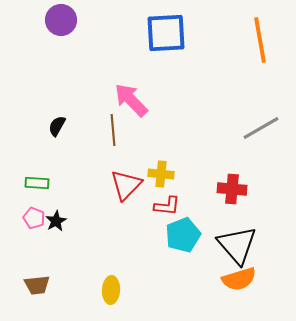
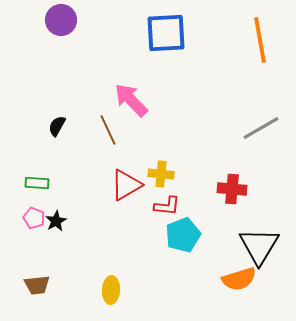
brown line: moved 5 px left; rotated 20 degrees counterclockwise
red triangle: rotated 16 degrees clockwise
black triangle: moved 22 px right, 1 px down; rotated 12 degrees clockwise
